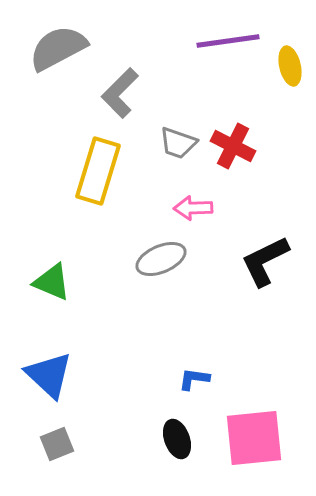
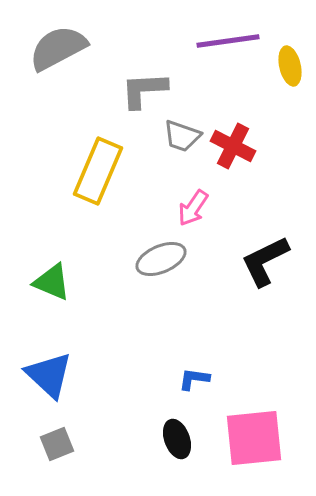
gray L-shape: moved 24 px right, 3 px up; rotated 42 degrees clockwise
gray trapezoid: moved 4 px right, 7 px up
yellow rectangle: rotated 6 degrees clockwise
pink arrow: rotated 54 degrees counterclockwise
